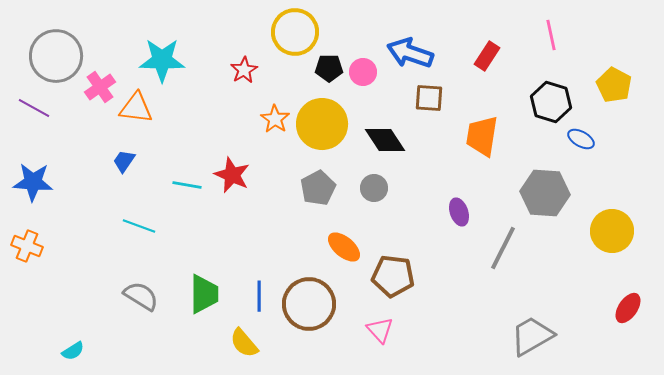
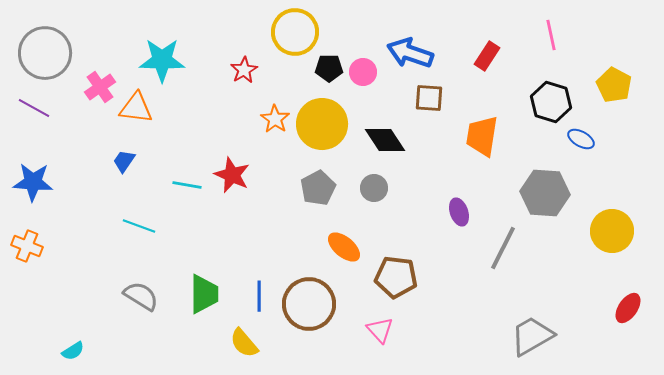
gray circle at (56, 56): moved 11 px left, 3 px up
brown pentagon at (393, 276): moved 3 px right, 1 px down
